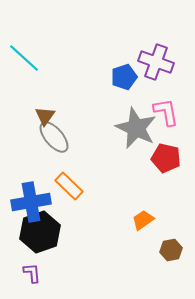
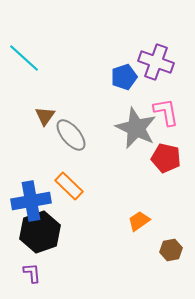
gray ellipse: moved 17 px right, 2 px up
blue cross: moved 1 px up
orange trapezoid: moved 4 px left, 1 px down
